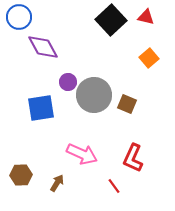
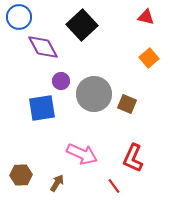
black square: moved 29 px left, 5 px down
purple circle: moved 7 px left, 1 px up
gray circle: moved 1 px up
blue square: moved 1 px right
